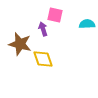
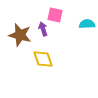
brown star: moved 9 px up
